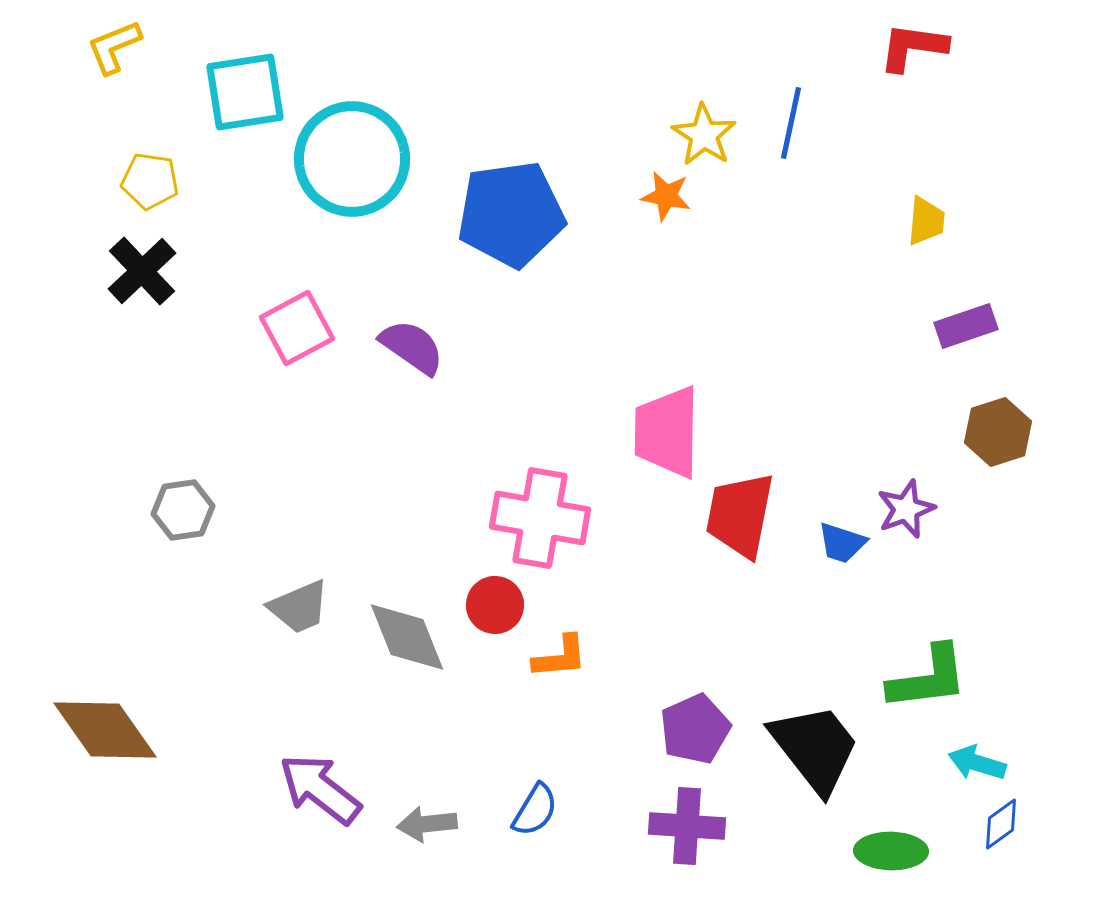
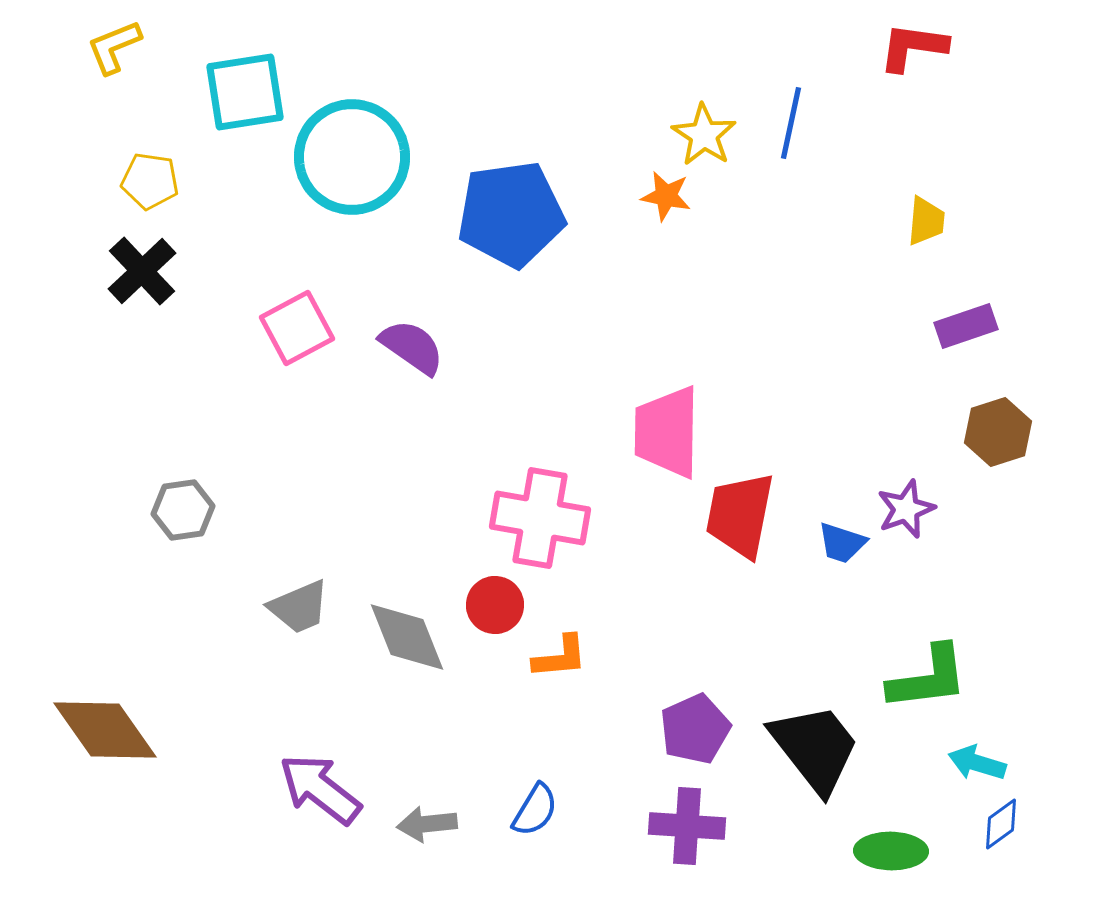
cyan circle: moved 2 px up
